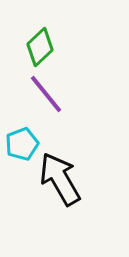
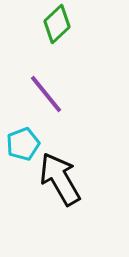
green diamond: moved 17 px right, 23 px up
cyan pentagon: moved 1 px right
